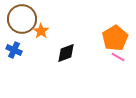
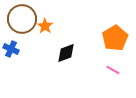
orange star: moved 4 px right, 5 px up
blue cross: moved 3 px left, 1 px up
pink line: moved 5 px left, 13 px down
